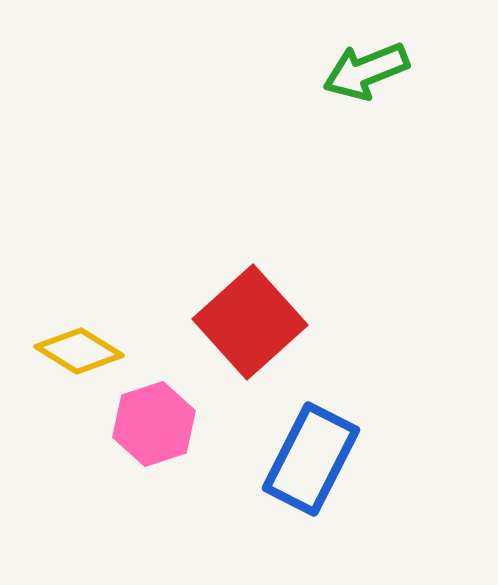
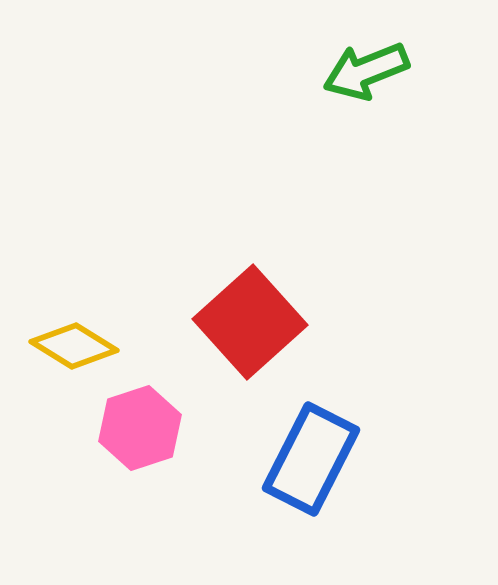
yellow diamond: moved 5 px left, 5 px up
pink hexagon: moved 14 px left, 4 px down
